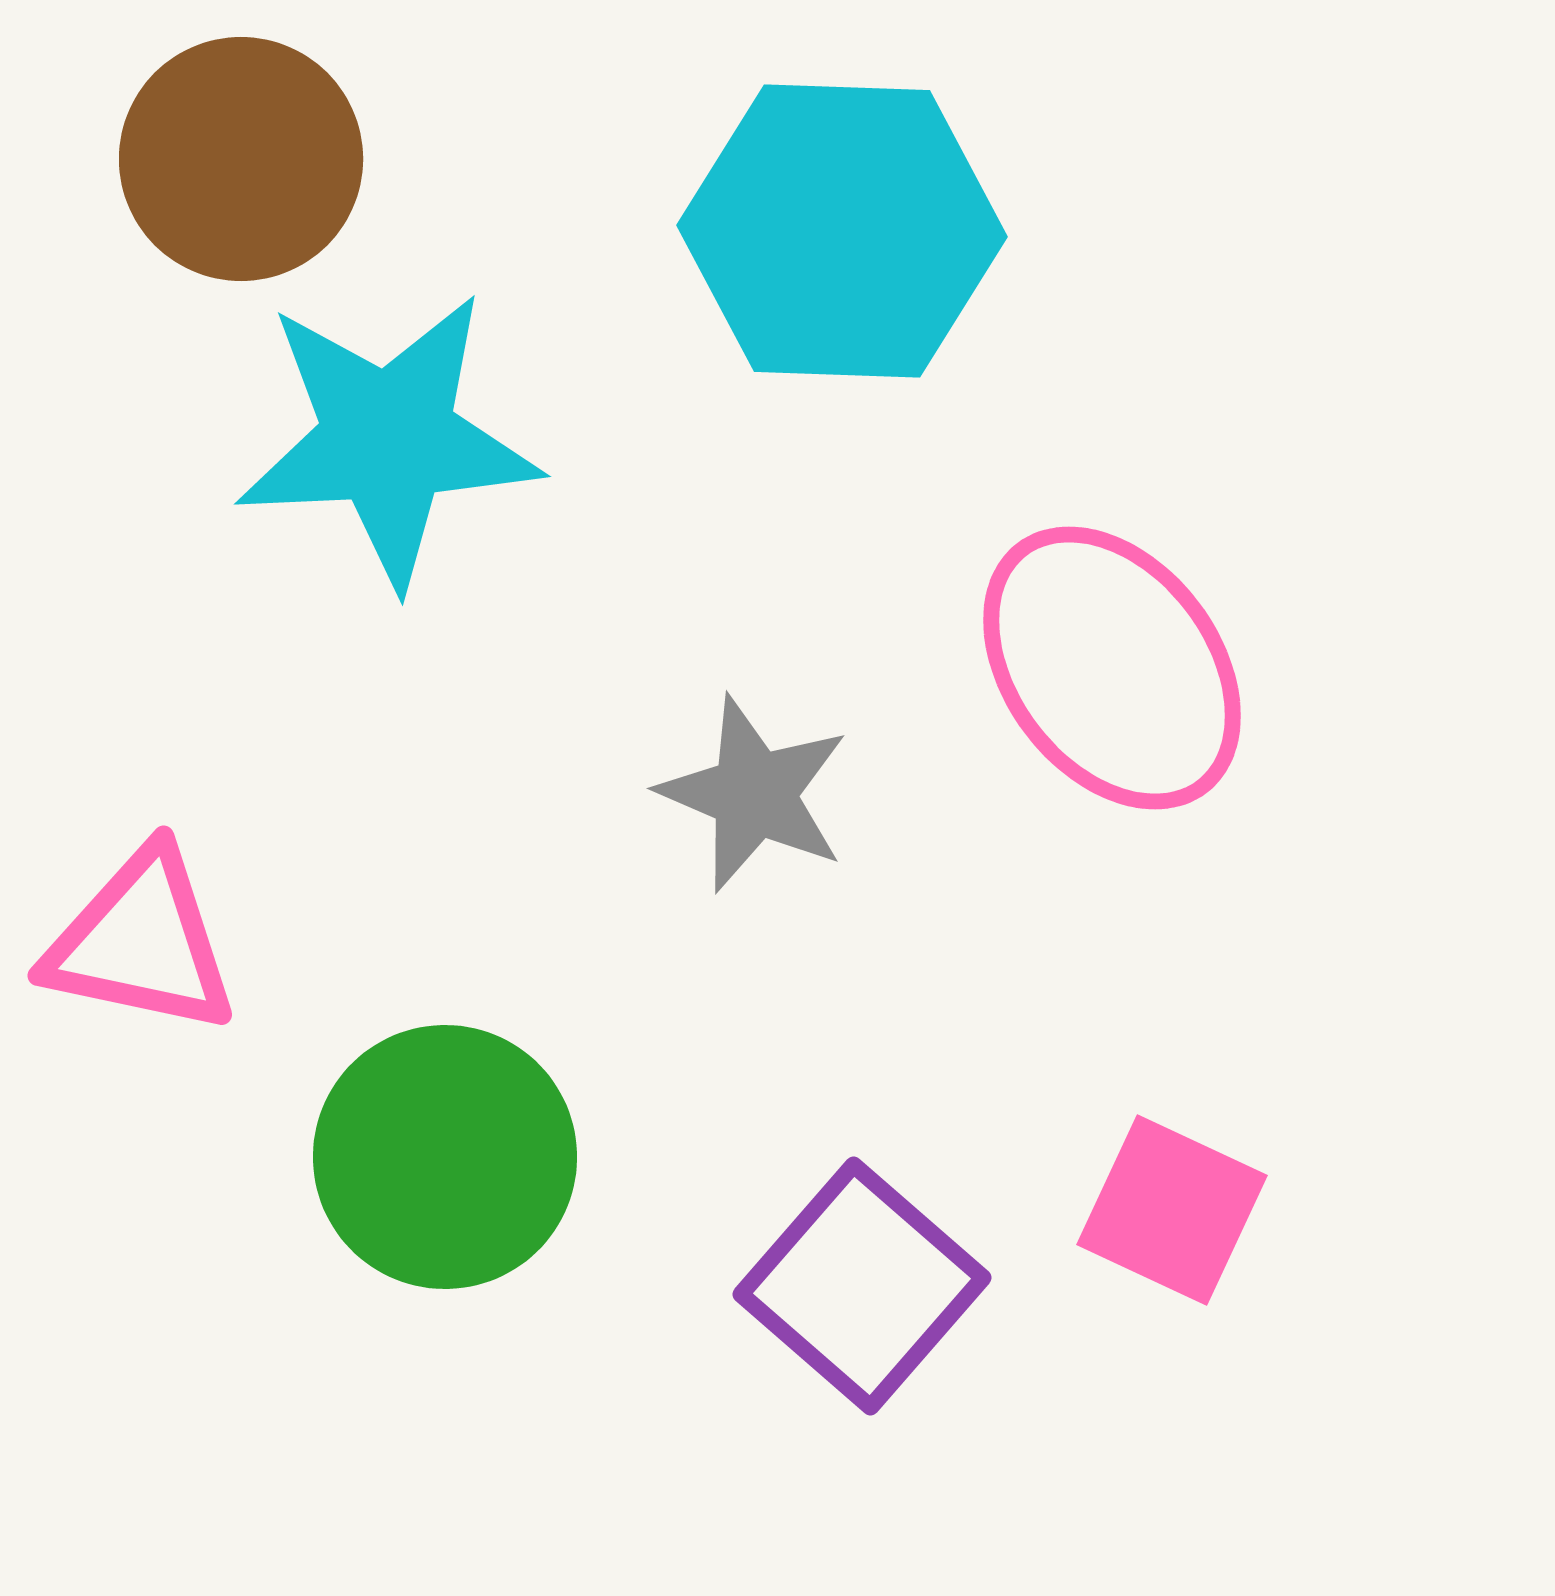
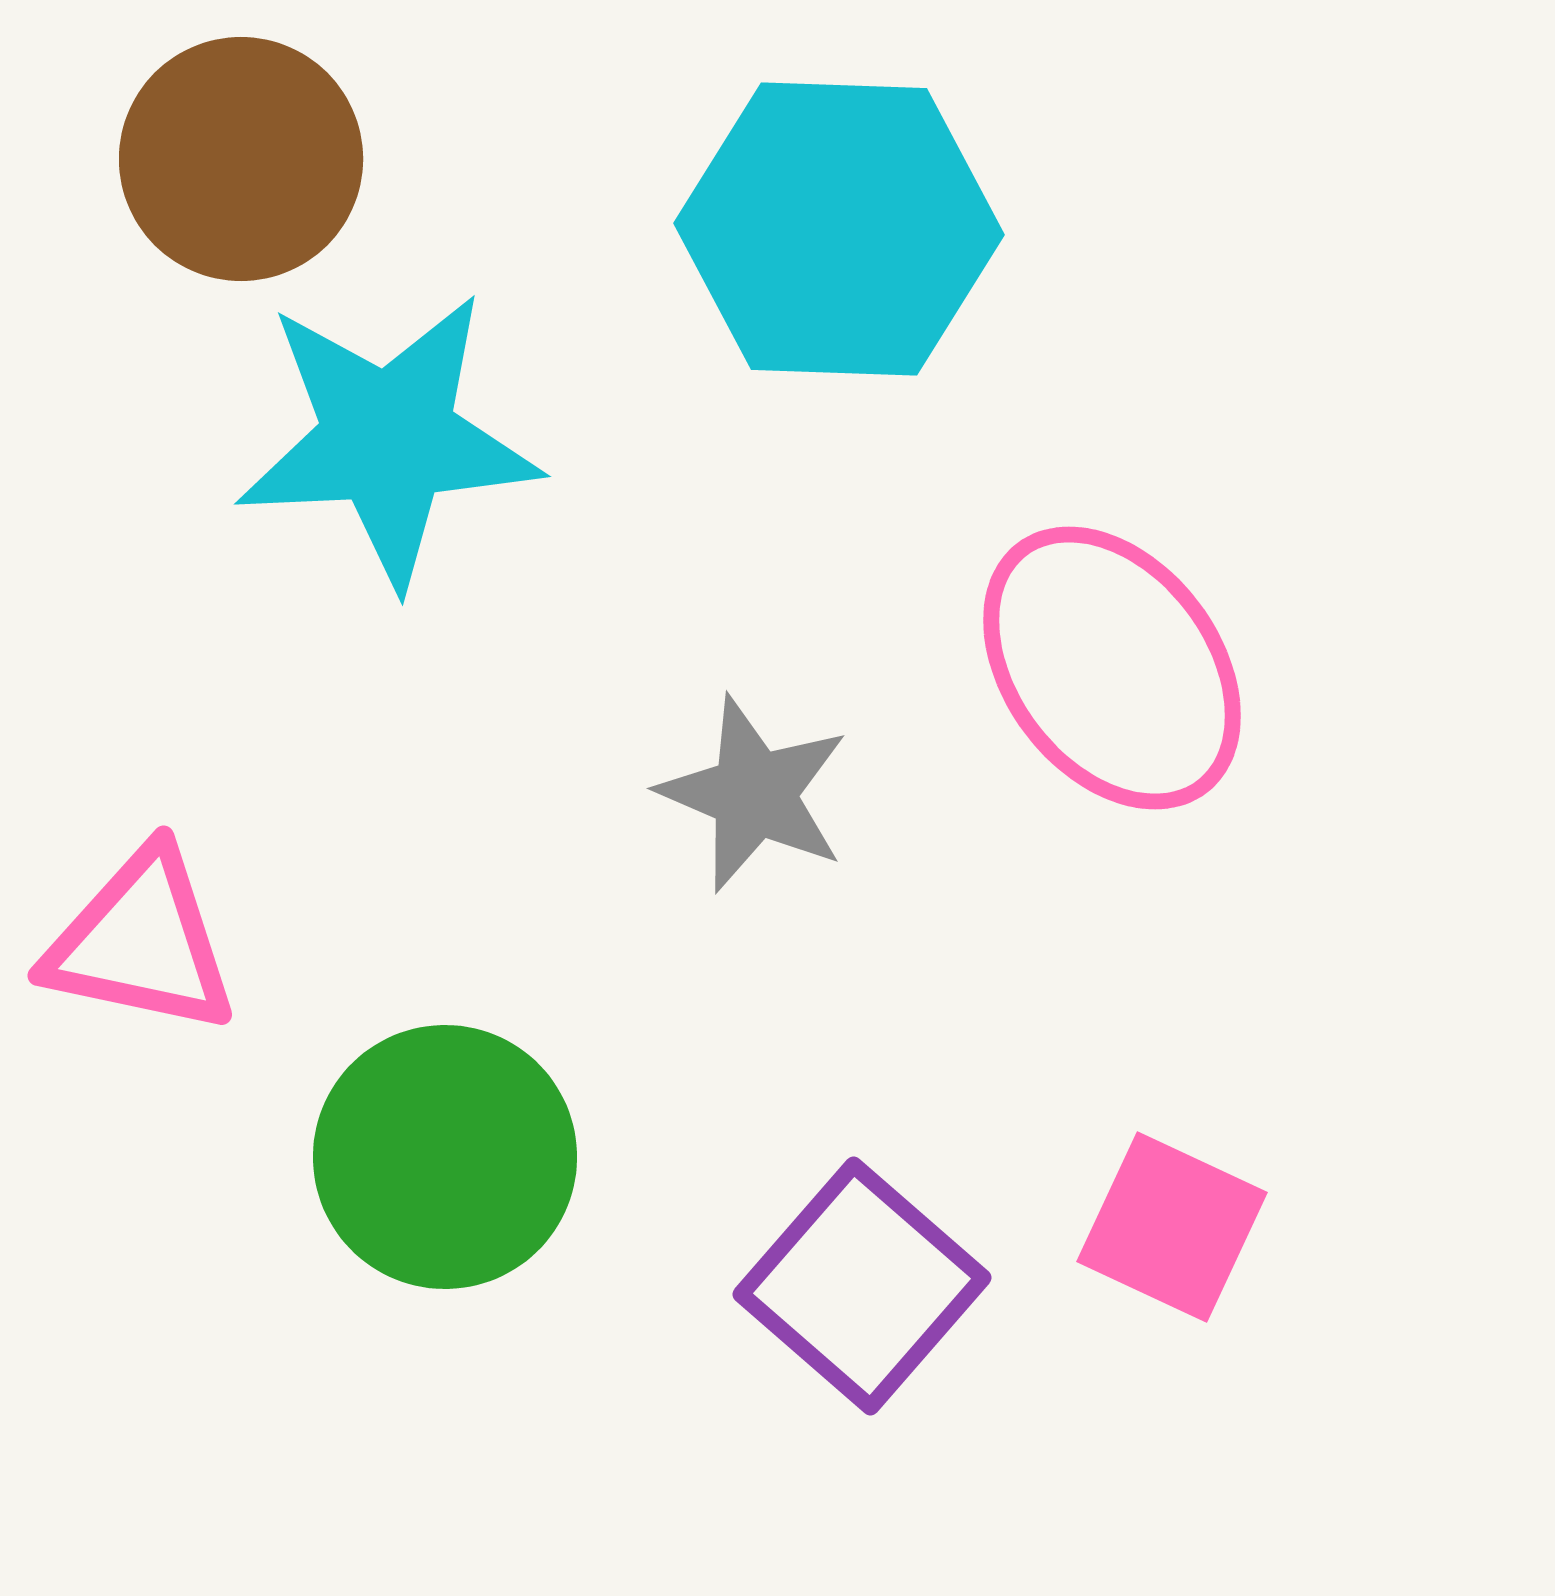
cyan hexagon: moved 3 px left, 2 px up
pink square: moved 17 px down
